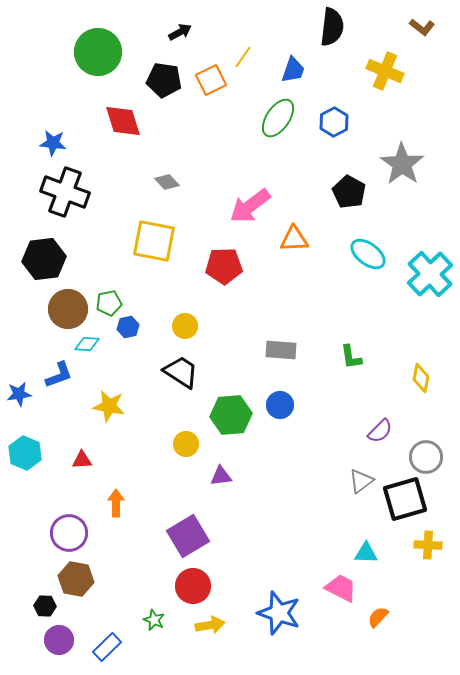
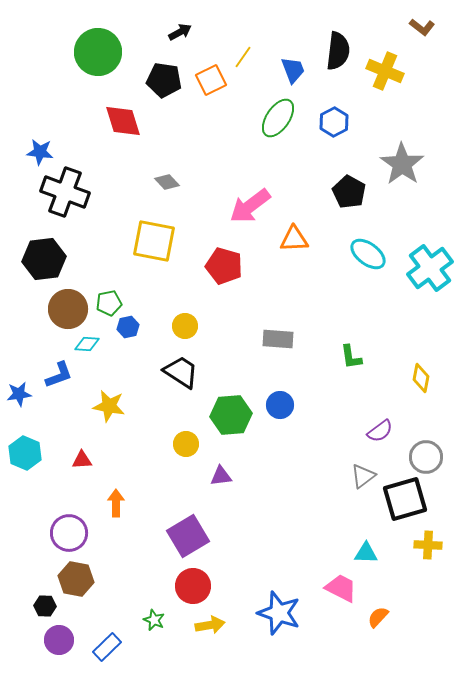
black semicircle at (332, 27): moved 6 px right, 24 px down
blue trapezoid at (293, 70): rotated 40 degrees counterclockwise
blue star at (53, 143): moved 13 px left, 9 px down
red pentagon at (224, 266): rotated 18 degrees clockwise
cyan cross at (430, 274): moved 6 px up; rotated 6 degrees clockwise
gray rectangle at (281, 350): moved 3 px left, 11 px up
purple semicircle at (380, 431): rotated 8 degrees clockwise
gray triangle at (361, 481): moved 2 px right, 5 px up
